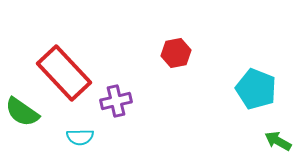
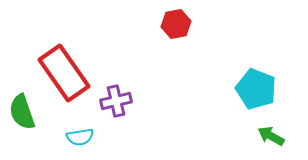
red hexagon: moved 29 px up
red rectangle: rotated 8 degrees clockwise
green semicircle: rotated 36 degrees clockwise
cyan semicircle: rotated 8 degrees counterclockwise
green arrow: moved 7 px left, 5 px up
